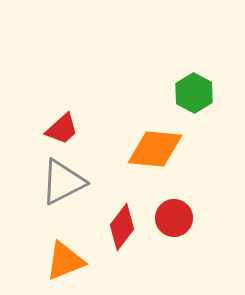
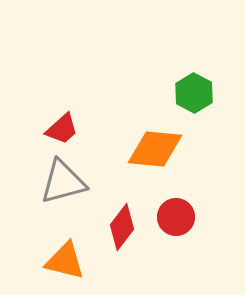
gray triangle: rotated 12 degrees clockwise
red circle: moved 2 px right, 1 px up
orange triangle: rotated 36 degrees clockwise
